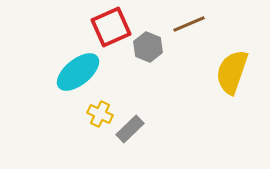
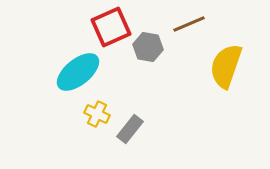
gray hexagon: rotated 12 degrees counterclockwise
yellow semicircle: moved 6 px left, 6 px up
yellow cross: moved 3 px left
gray rectangle: rotated 8 degrees counterclockwise
